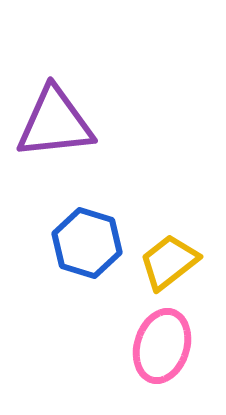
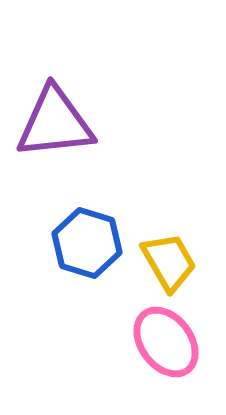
yellow trapezoid: rotated 98 degrees clockwise
pink ellipse: moved 4 px right, 4 px up; rotated 54 degrees counterclockwise
